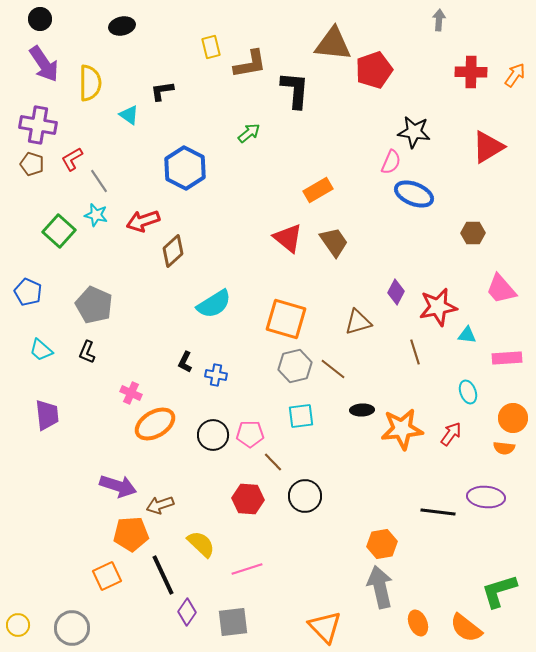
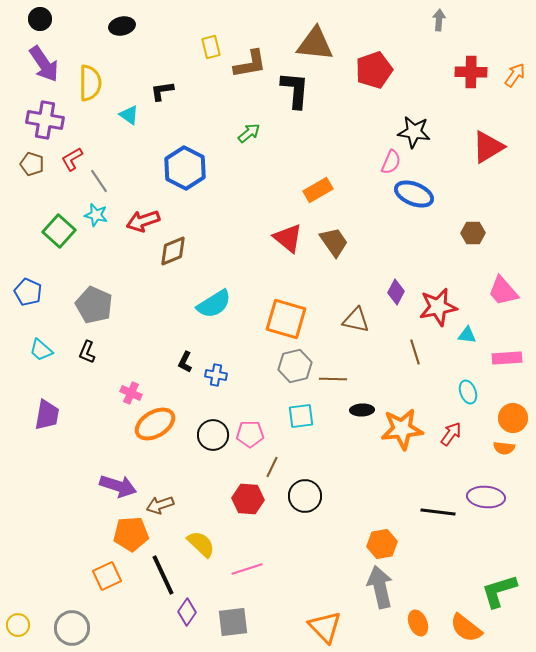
brown triangle at (333, 44): moved 18 px left
purple cross at (38, 125): moved 7 px right, 5 px up
brown diamond at (173, 251): rotated 20 degrees clockwise
pink trapezoid at (501, 289): moved 2 px right, 2 px down
brown triangle at (358, 322): moved 2 px left, 2 px up; rotated 28 degrees clockwise
brown line at (333, 369): moved 10 px down; rotated 36 degrees counterclockwise
purple trapezoid at (47, 415): rotated 16 degrees clockwise
brown line at (273, 462): moved 1 px left, 5 px down; rotated 70 degrees clockwise
